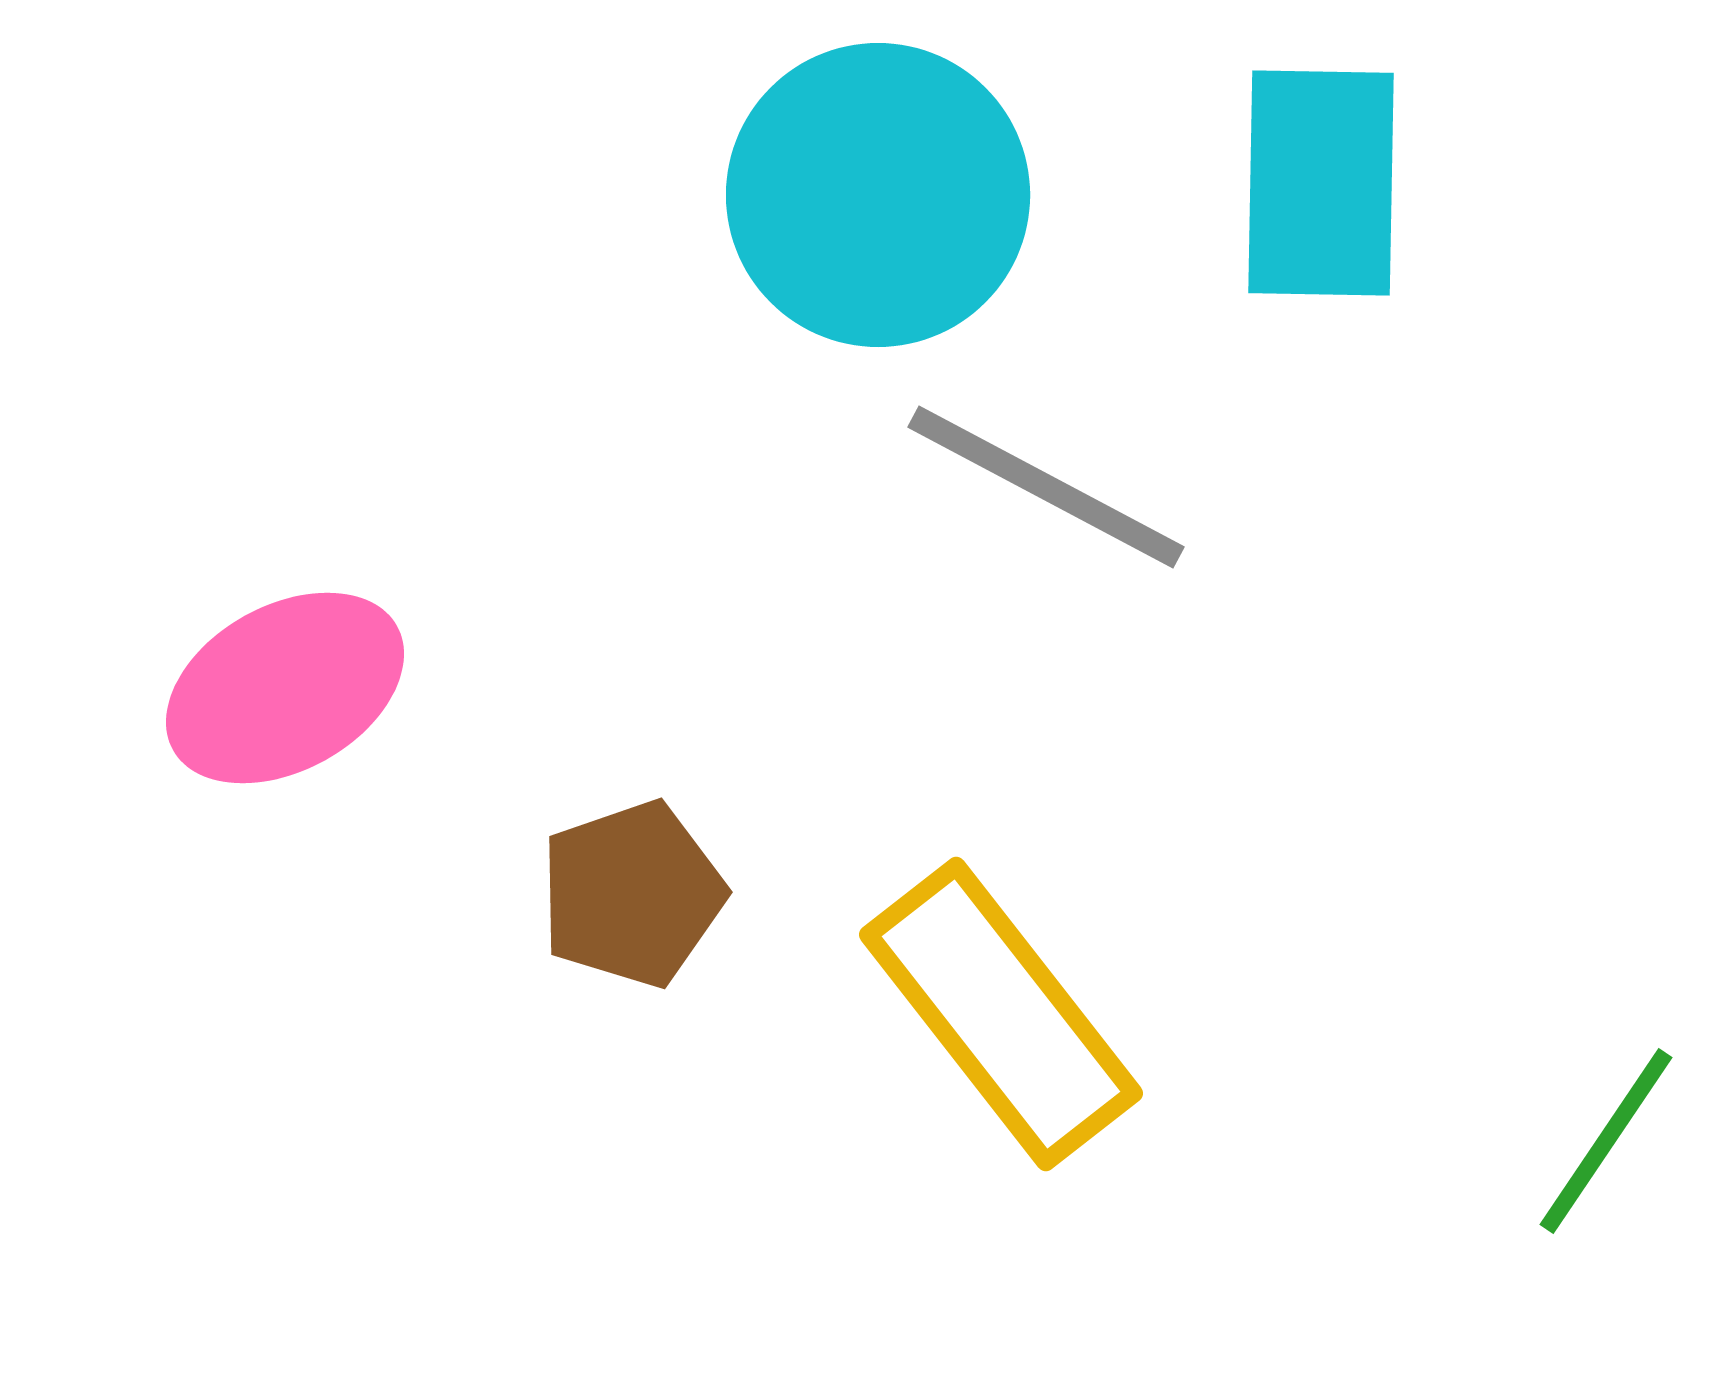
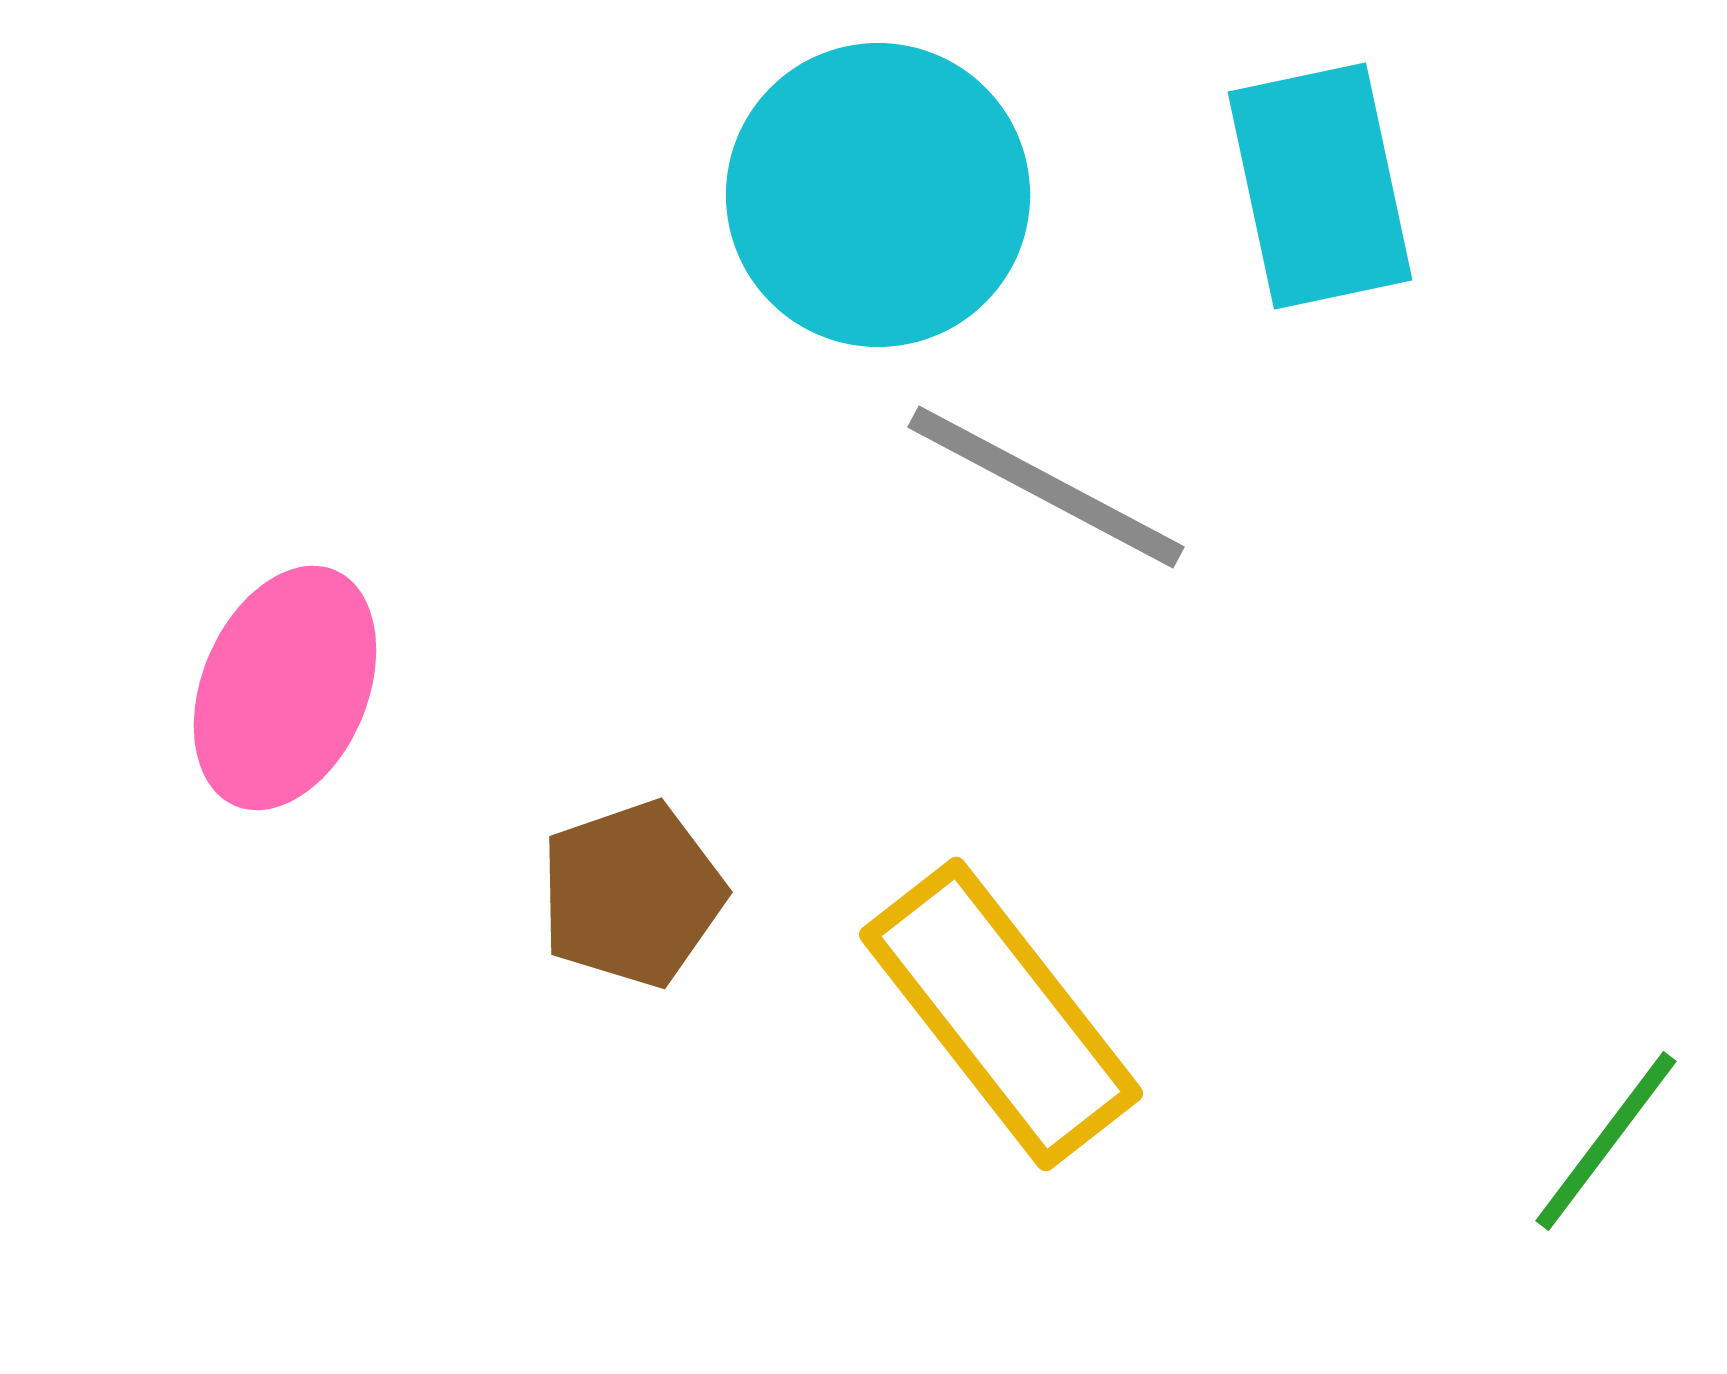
cyan rectangle: moved 1 px left, 3 px down; rotated 13 degrees counterclockwise
pink ellipse: rotated 38 degrees counterclockwise
green line: rotated 3 degrees clockwise
